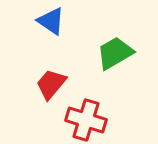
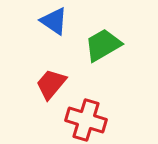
blue triangle: moved 3 px right
green trapezoid: moved 12 px left, 8 px up
